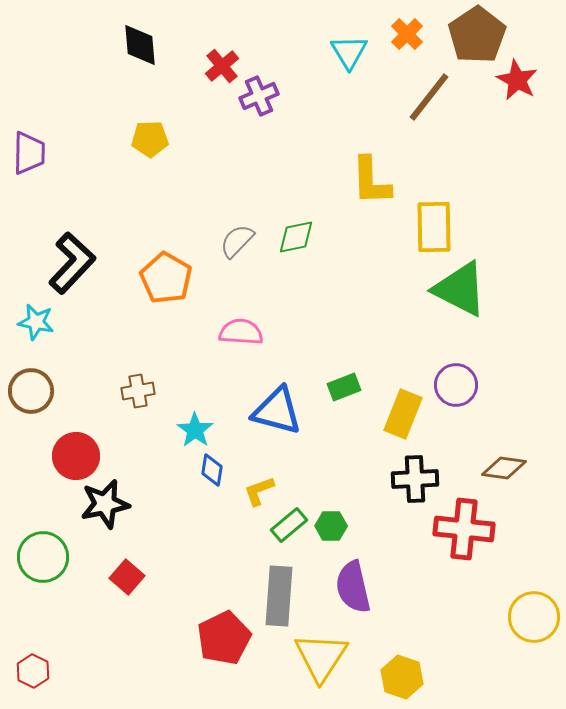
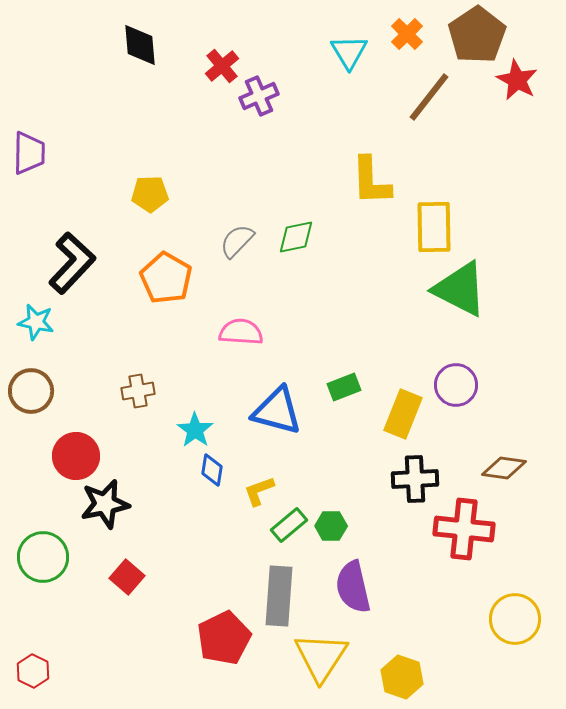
yellow pentagon at (150, 139): moved 55 px down
yellow circle at (534, 617): moved 19 px left, 2 px down
